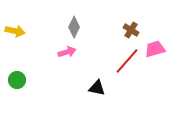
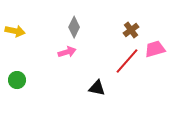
brown cross: rotated 21 degrees clockwise
